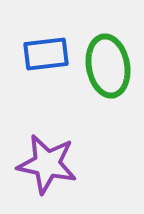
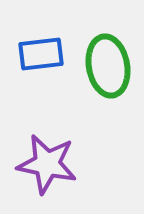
blue rectangle: moved 5 px left
